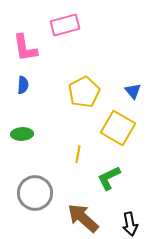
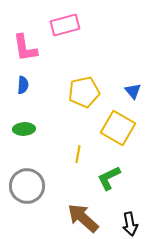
yellow pentagon: rotated 16 degrees clockwise
green ellipse: moved 2 px right, 5 px up
gray circle: moved 8 px left, 7 px up
